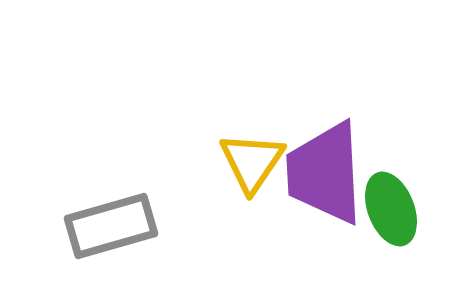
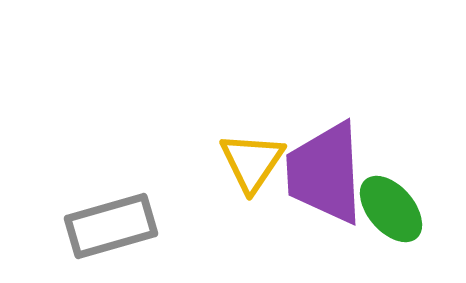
green ellipse: rotated 20 degrees counterclockwise
